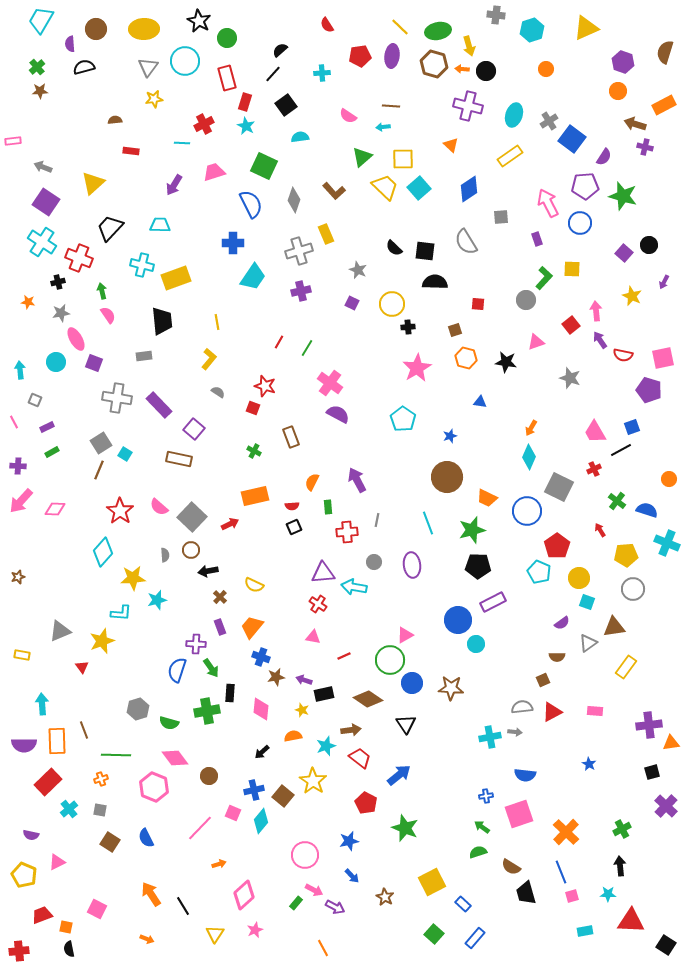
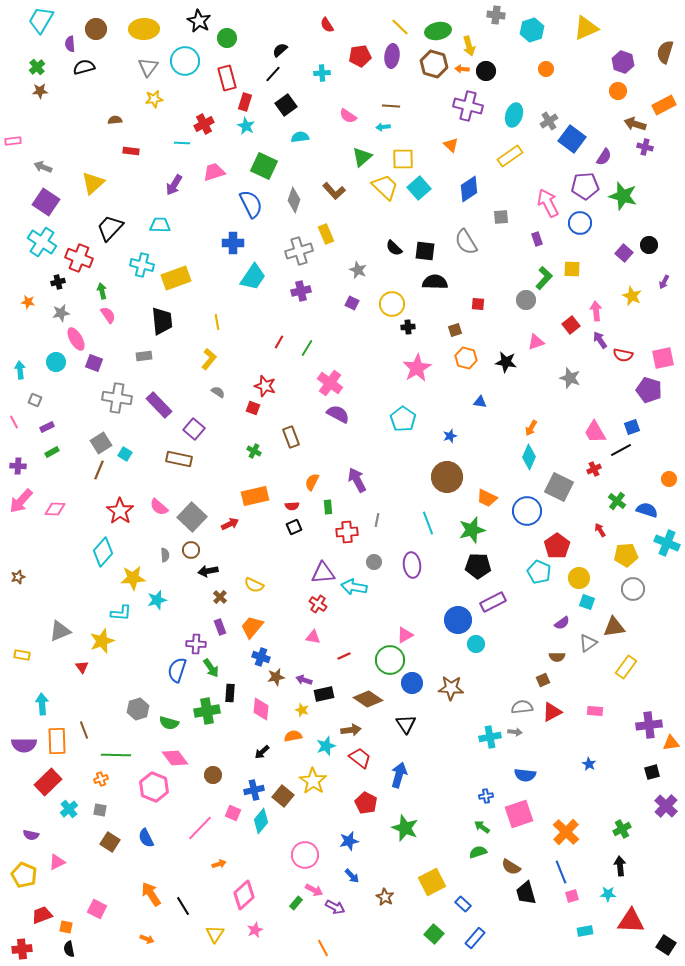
blue arrow at (399, 775): rotated 35 degrees counterclockwise
brown circle at (209, 776): moved 4 px right, 1 px up
red cross at (19, 951): moved 3 px right, 2 px up
